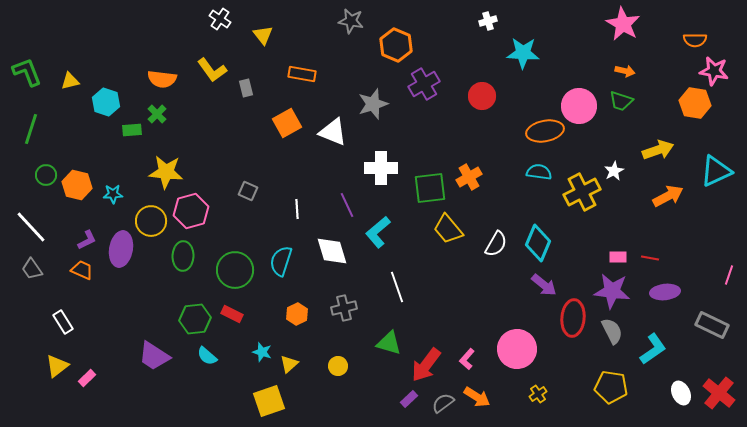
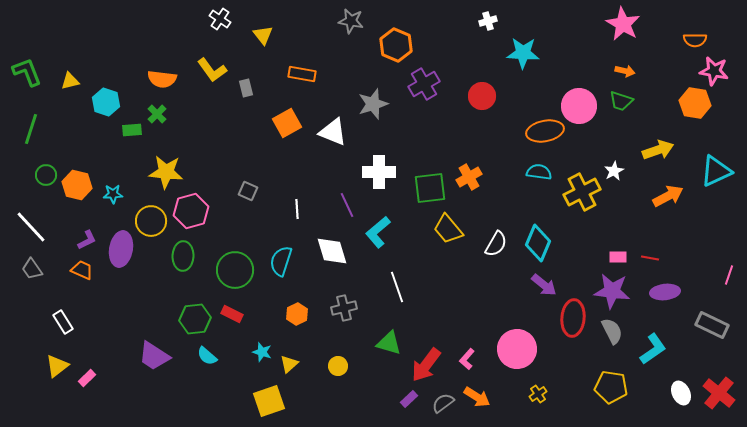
white cross at (381, 168): moved 2 px left, 4 px down
